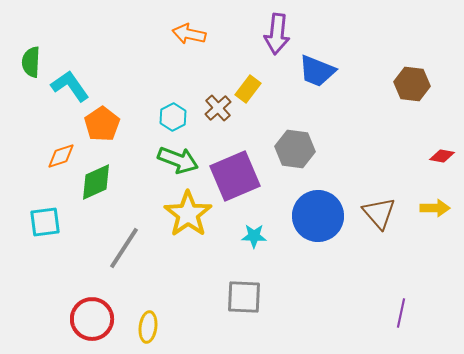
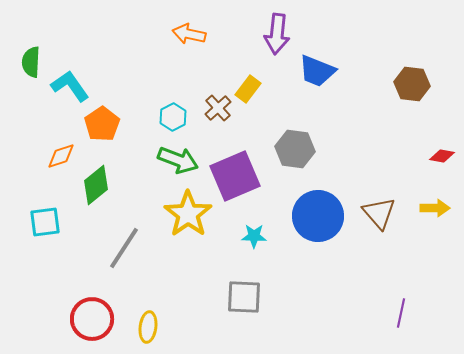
green diamond: moved 3 px down; rotated 15 degrees counterclockwise
